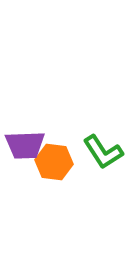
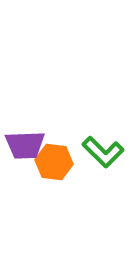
green L-shape: rotated 12 degrees counterclockwise
